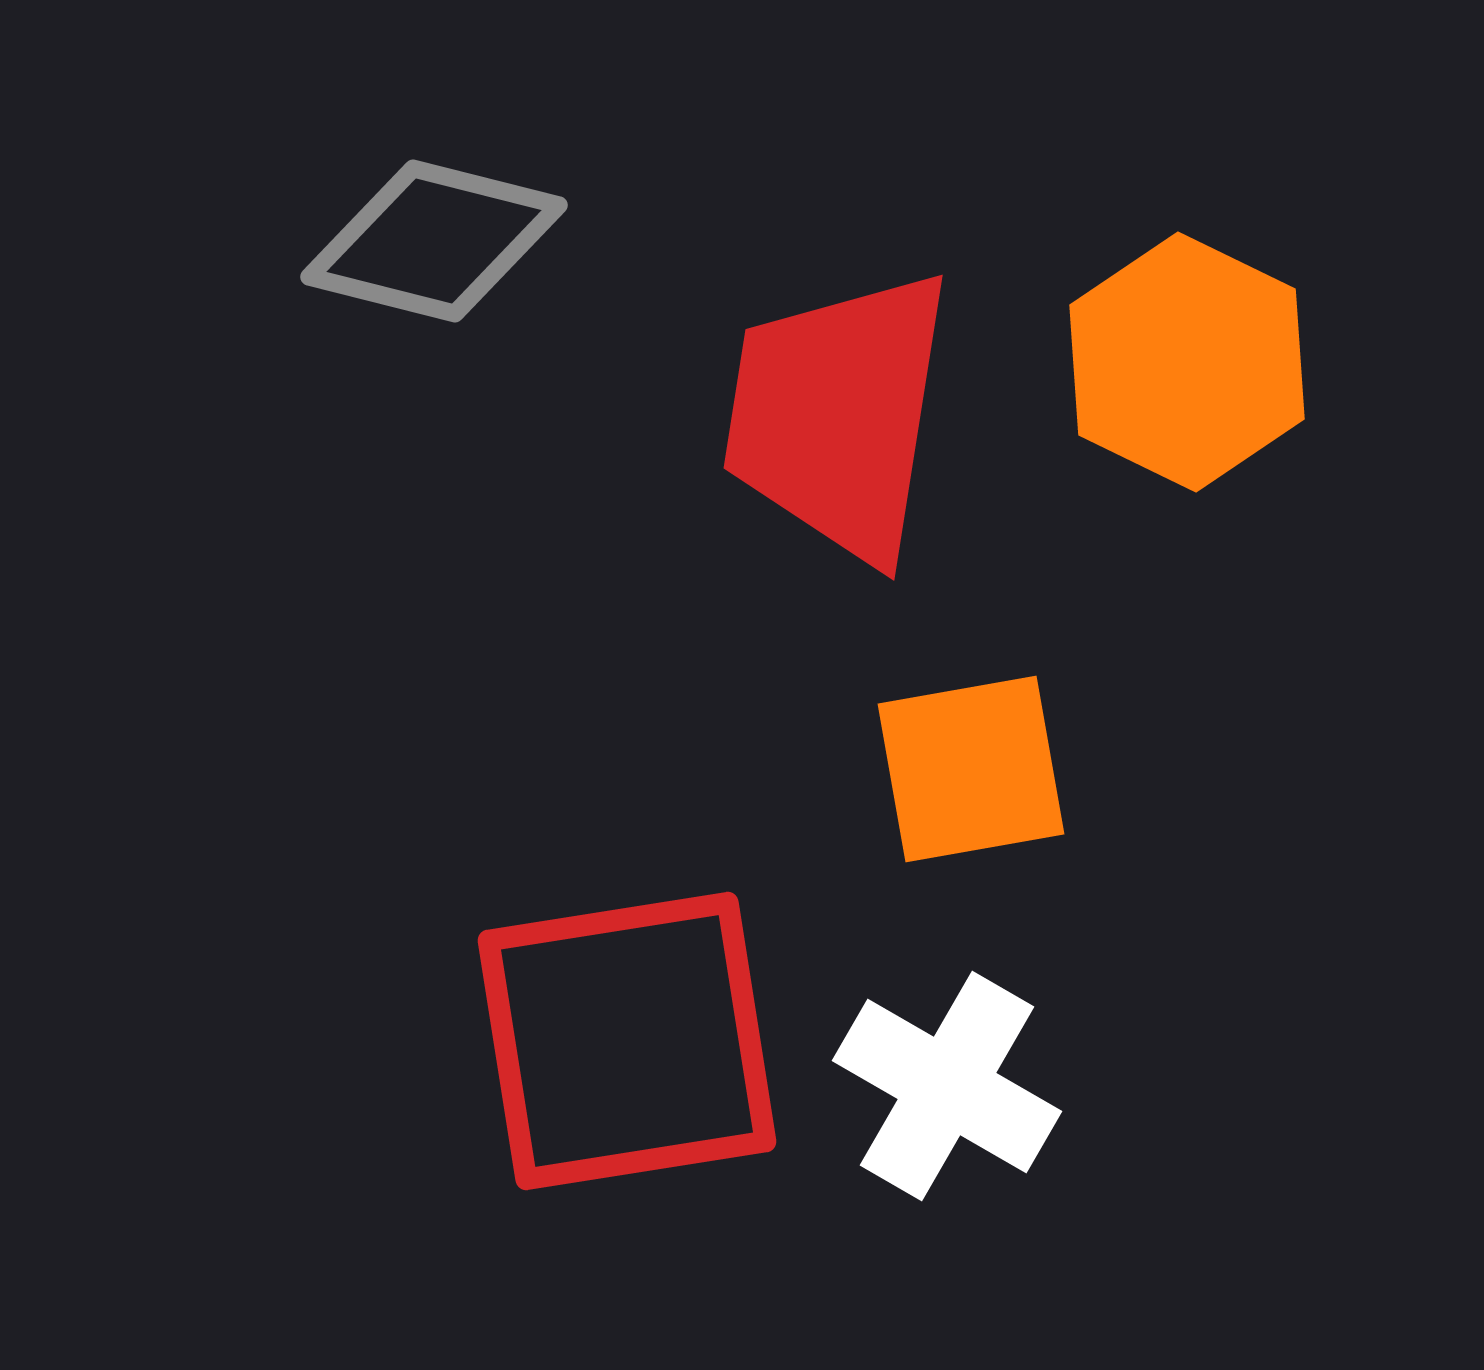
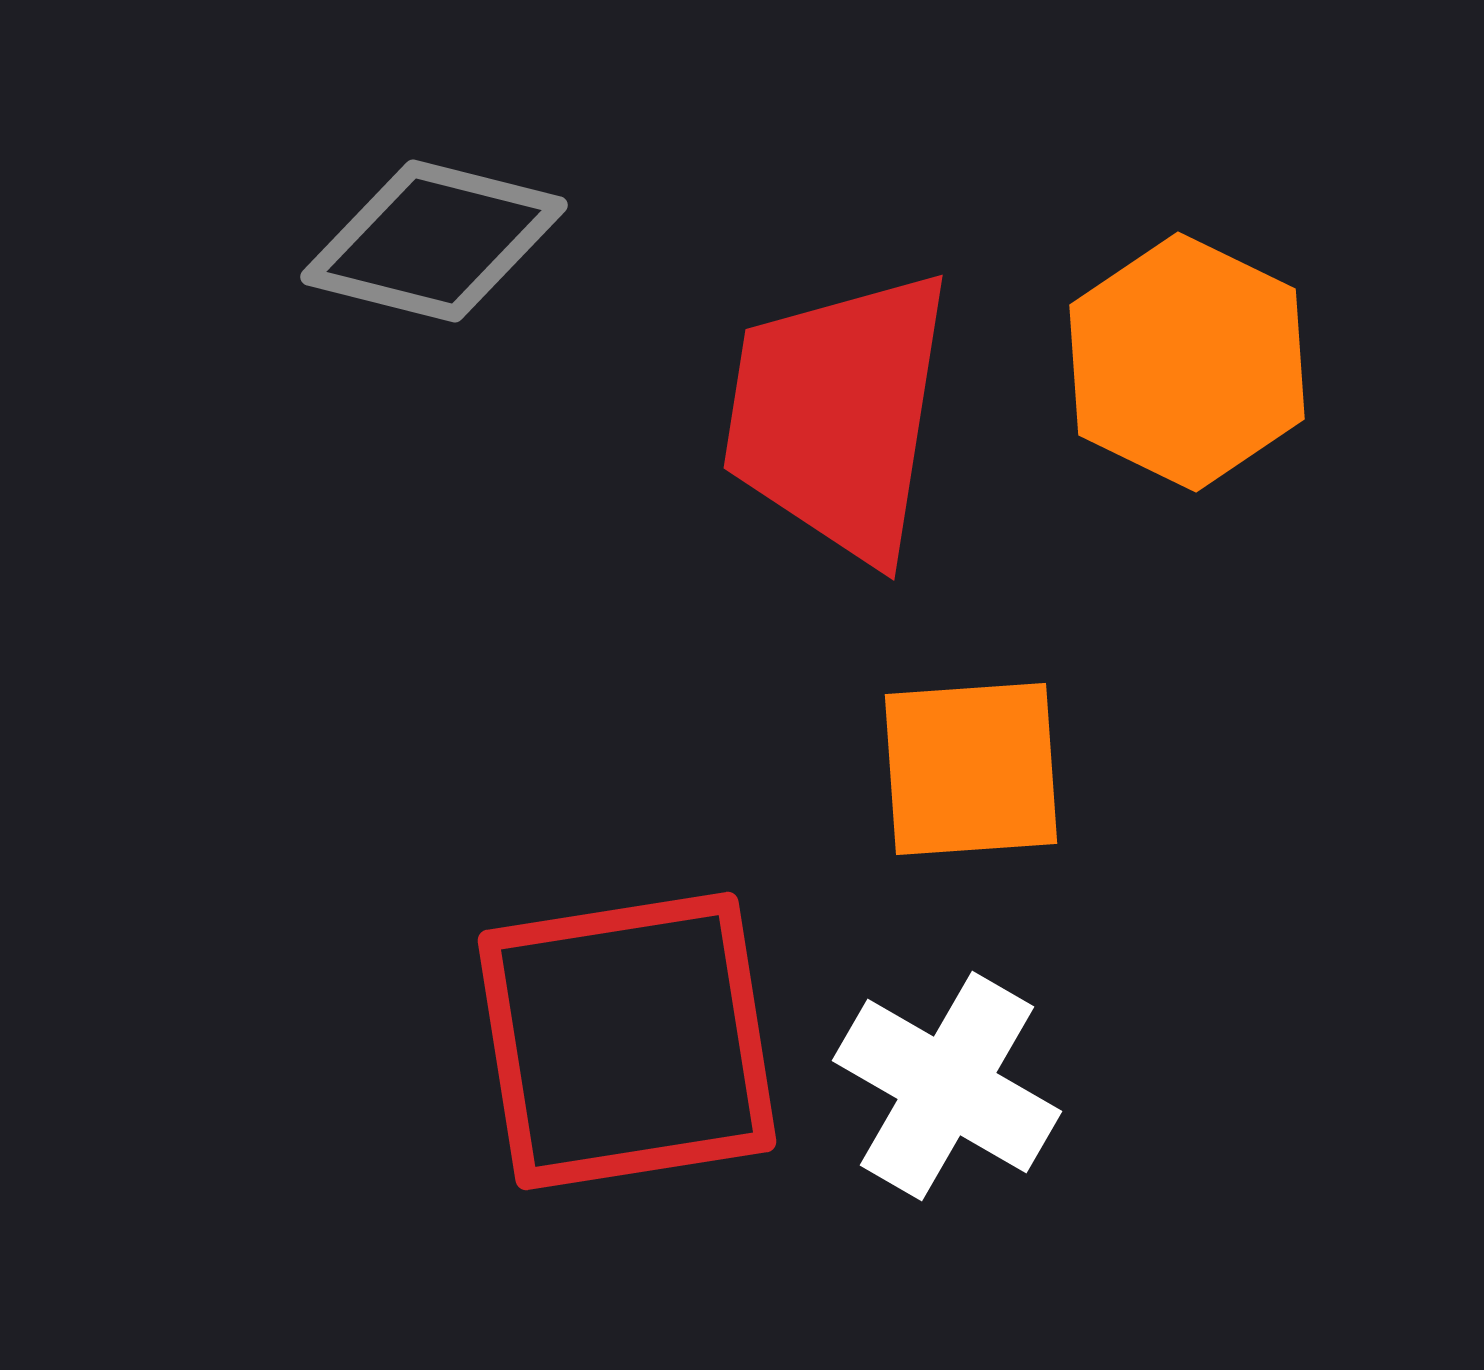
orange square: rotated 6 degrees clockwise
